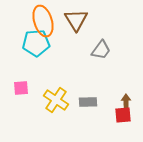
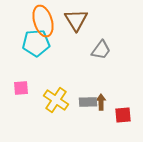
brown arrow: moved 25 px left
